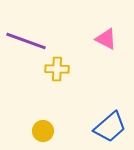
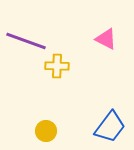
yellow cross: moved 3 px up
blue trapezoid: rotated 12 degrees counterclockwise
yellow circle: moved 3 px right
